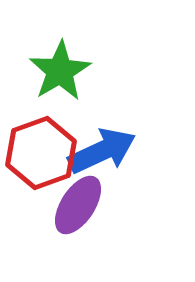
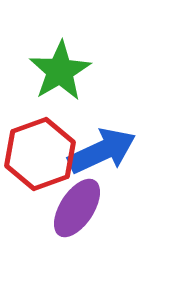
red hexagon: moved 1 px left, 1 px down
purple ellipse: moved 1 px left, 3 px down
